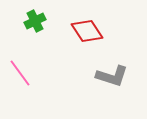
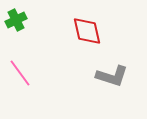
green cross: moved 19 px left, 1 px up
red diamond: rotated 20 degrees clockwise
